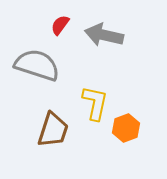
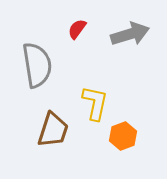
red semicircle: moved 17 px right, 4 px down
gray arrow: moved 26 px right, 1 px up; rotated 150 degrees clockwise
gray semicircle: rotated 63 degrees clockwise
orange hexagon: moved 3 px left, 8 px down
